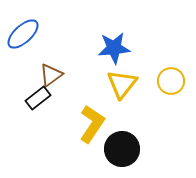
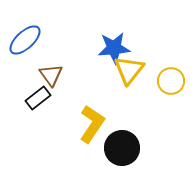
blue ellipse: moved 2 px right, 6 px down
brown triangle: rotated 30 degrees counterclockwise
yellow triangle: moved 7 px right, 14 px up
black circle: moved 1 px up
